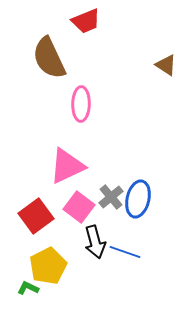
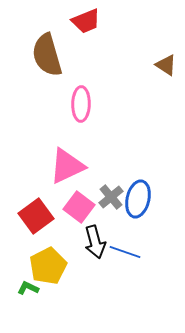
brown semicircle: moved 2 px left, 3 px up; rotated 9 degrees clockwise
